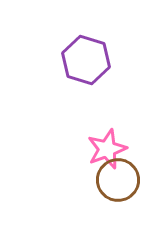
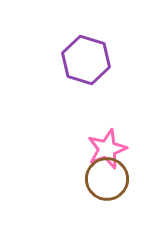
brown circle: moved 11 px left, 1 px up
